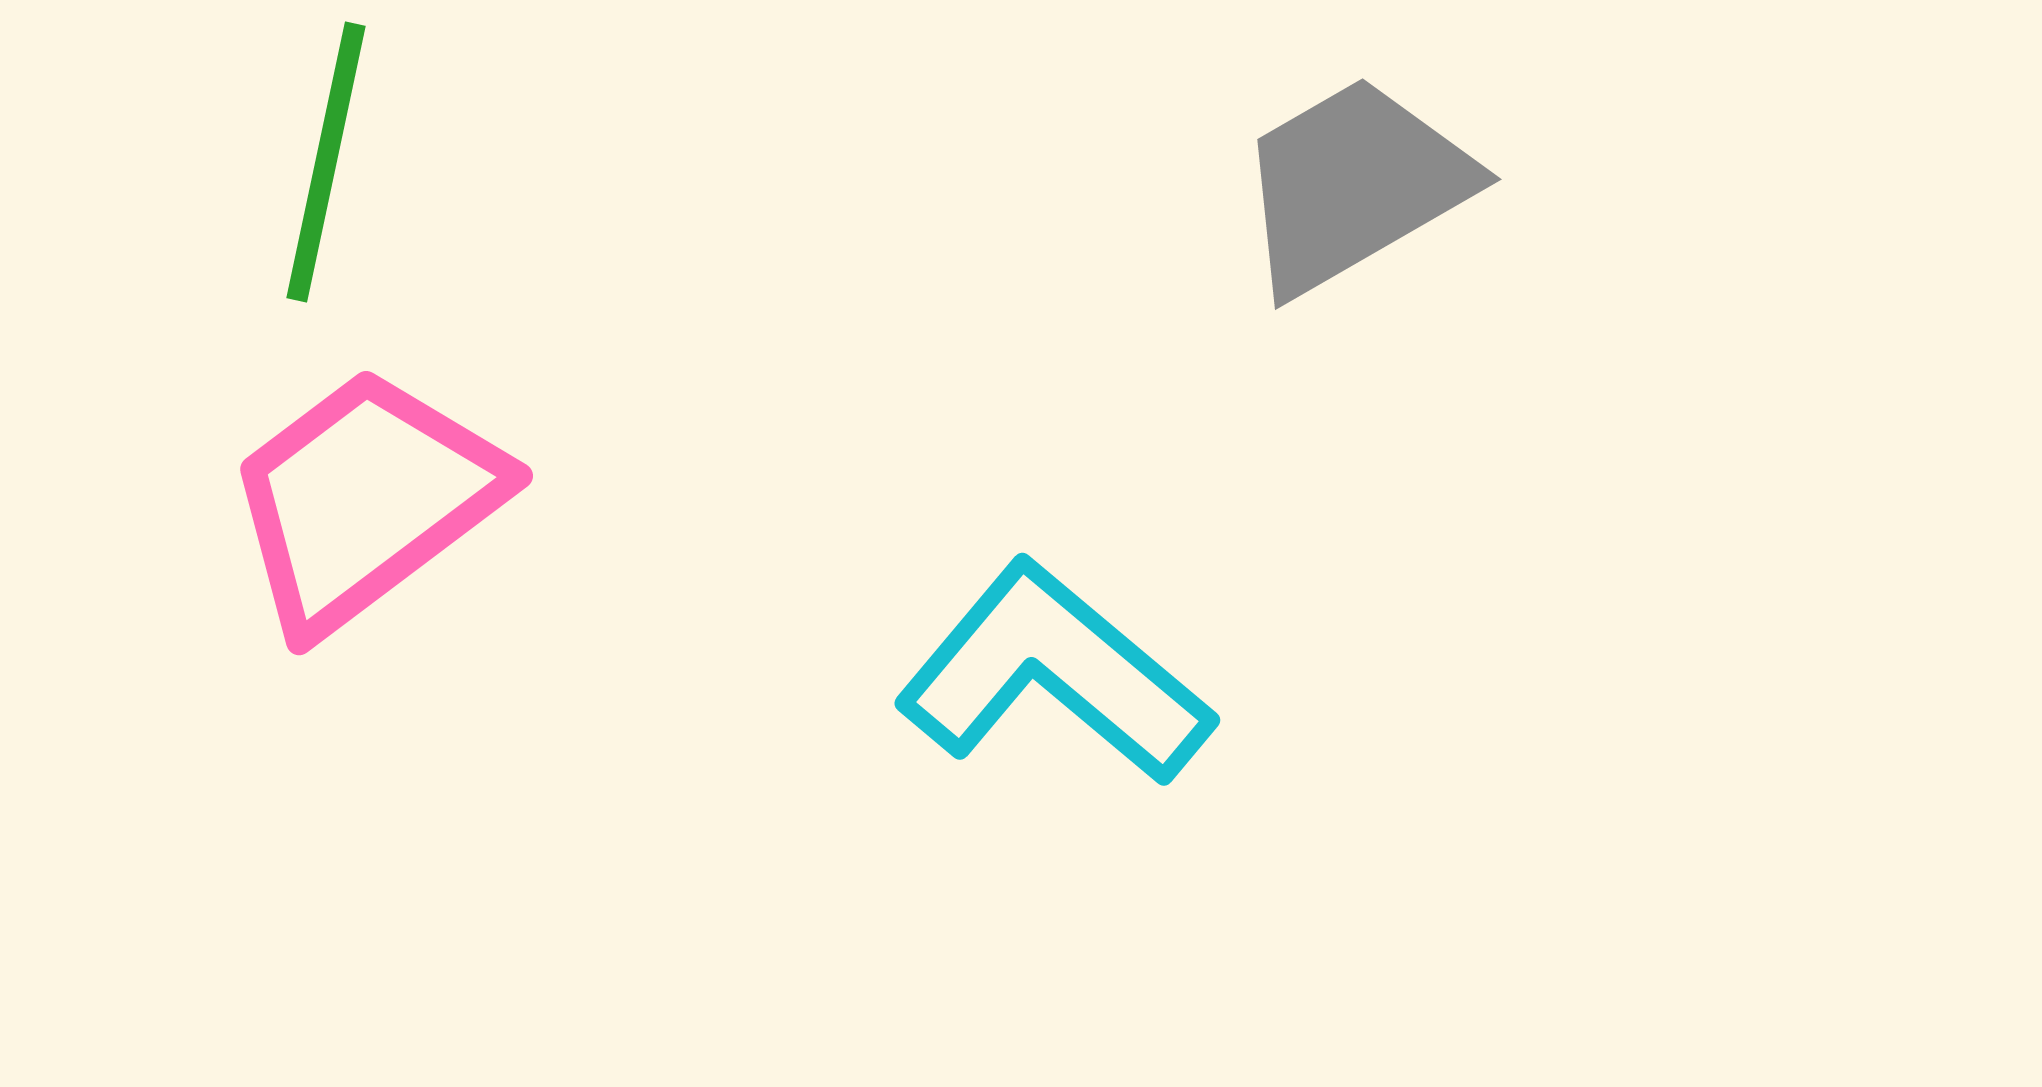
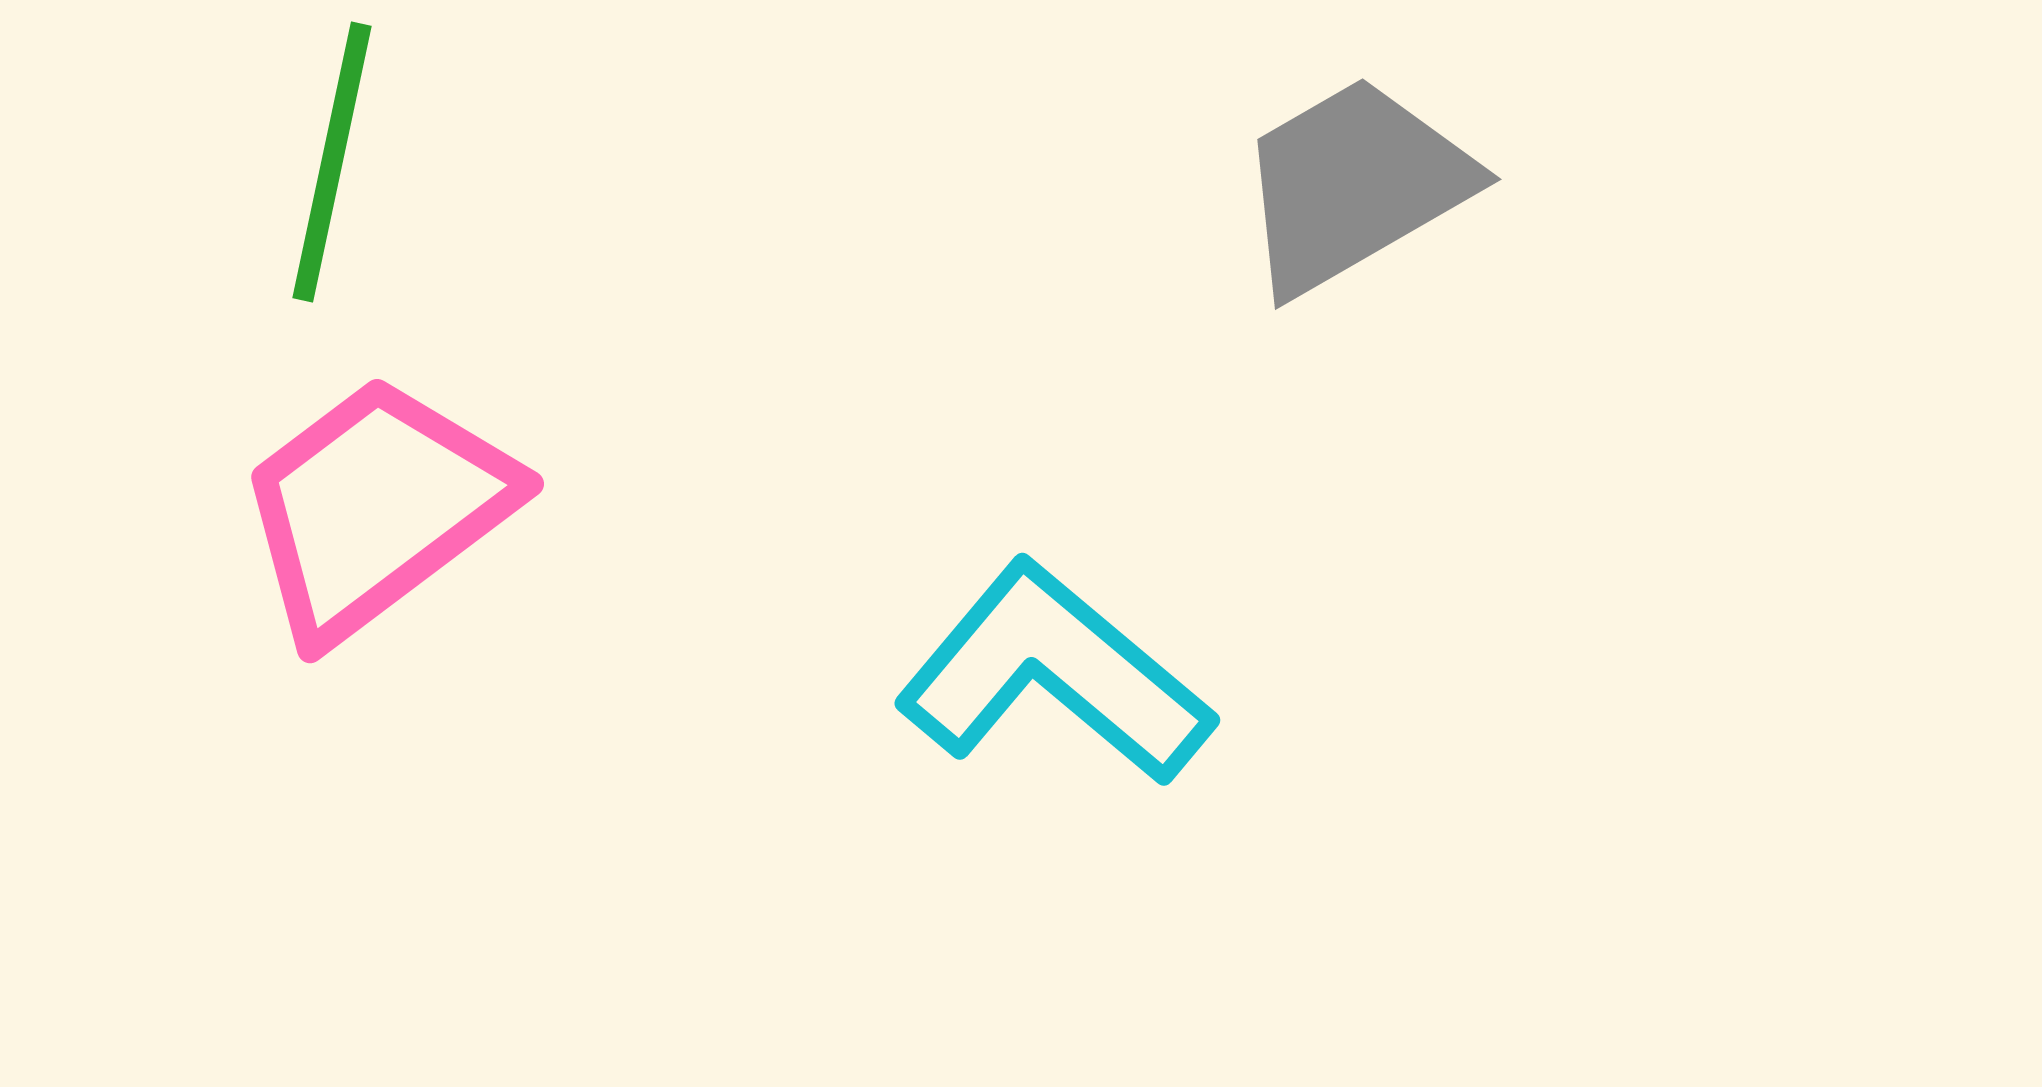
green line: moved 6 px right
pink trapezoid: moved 11 px right, 8 px down
